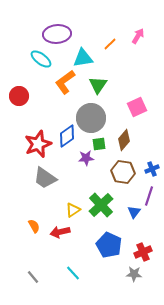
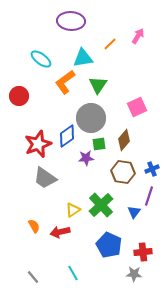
purple ellipse: moved 14 px right, 13 px up; rotated 8 degrees clockwise
red cross: rotated 18 degrees clockwise
cyan line: rotated 14 degrees clockwise
